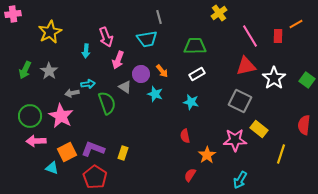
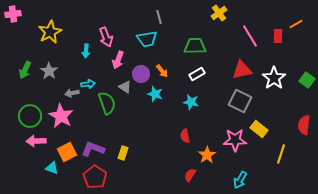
red triangle at (246, 66): moved 4 px left, 4 px down
